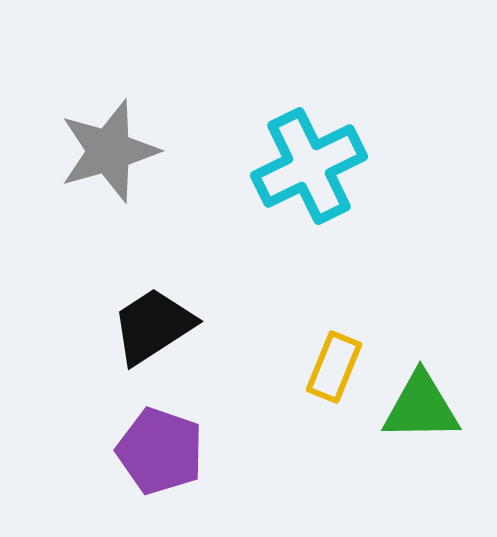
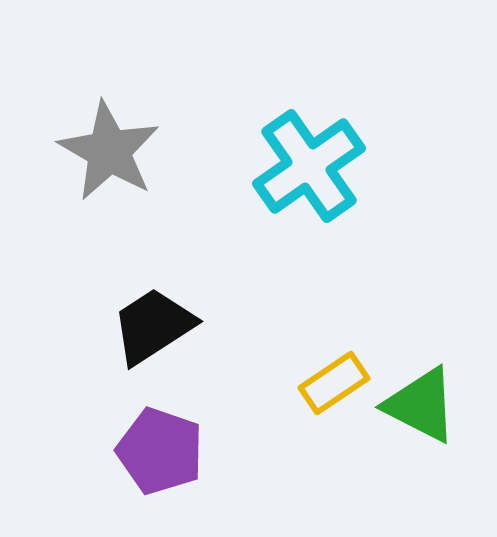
gray star: rotated 26 degrees counterclockwise
cyan cross: rotated 9 degrees counterclockwise
yellow rectangle: moved 16 px down; rotated 34 degrees clockwise
green triangle: moved 2 px up; rotated 28 degrees clockwise
